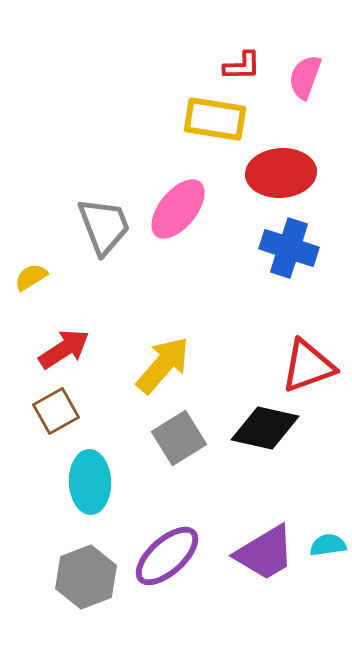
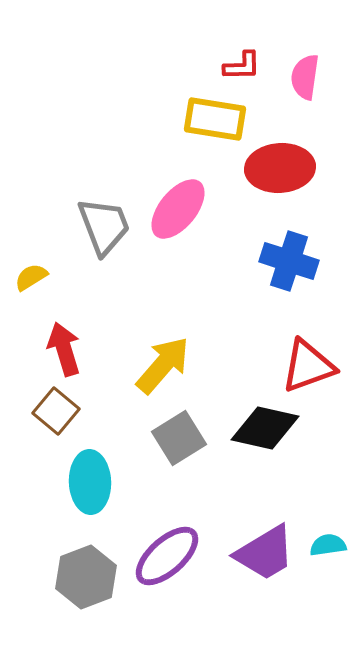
pink semicircle: rotated 12 degrees counterclockwise
red ellipse: moved 1 px left, 5 px up
blue cross: moved 13 px down
red arrow: rotated 74 degrees counterclockwise
brown square: rotated 21 degrees counterclockwise
